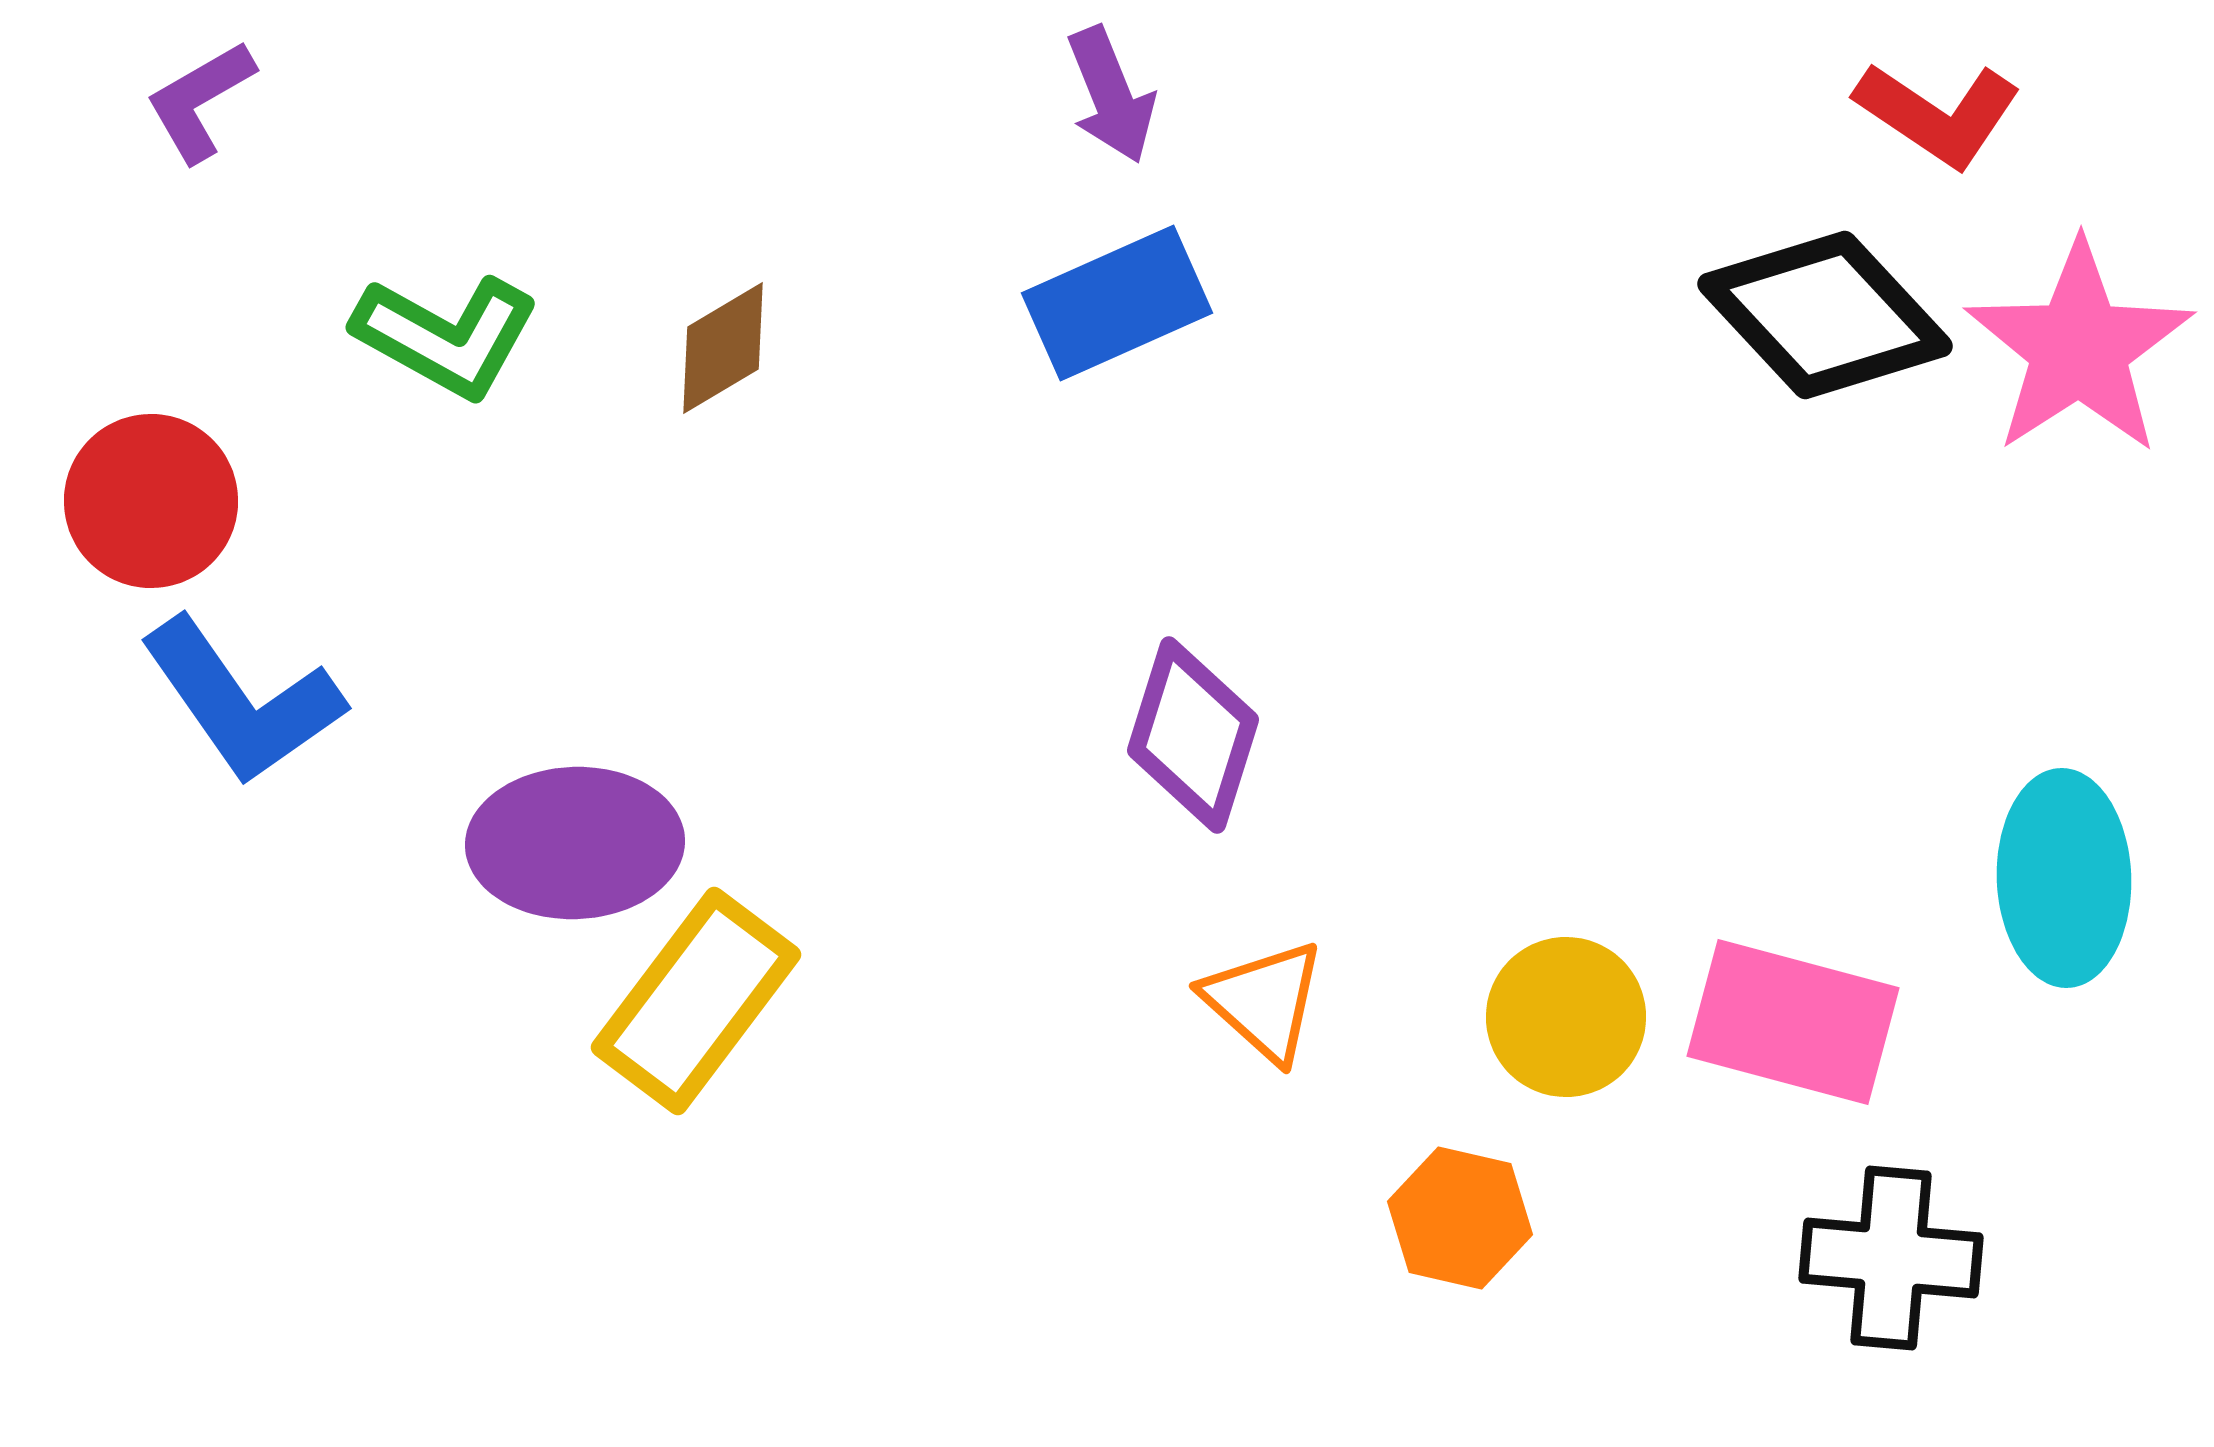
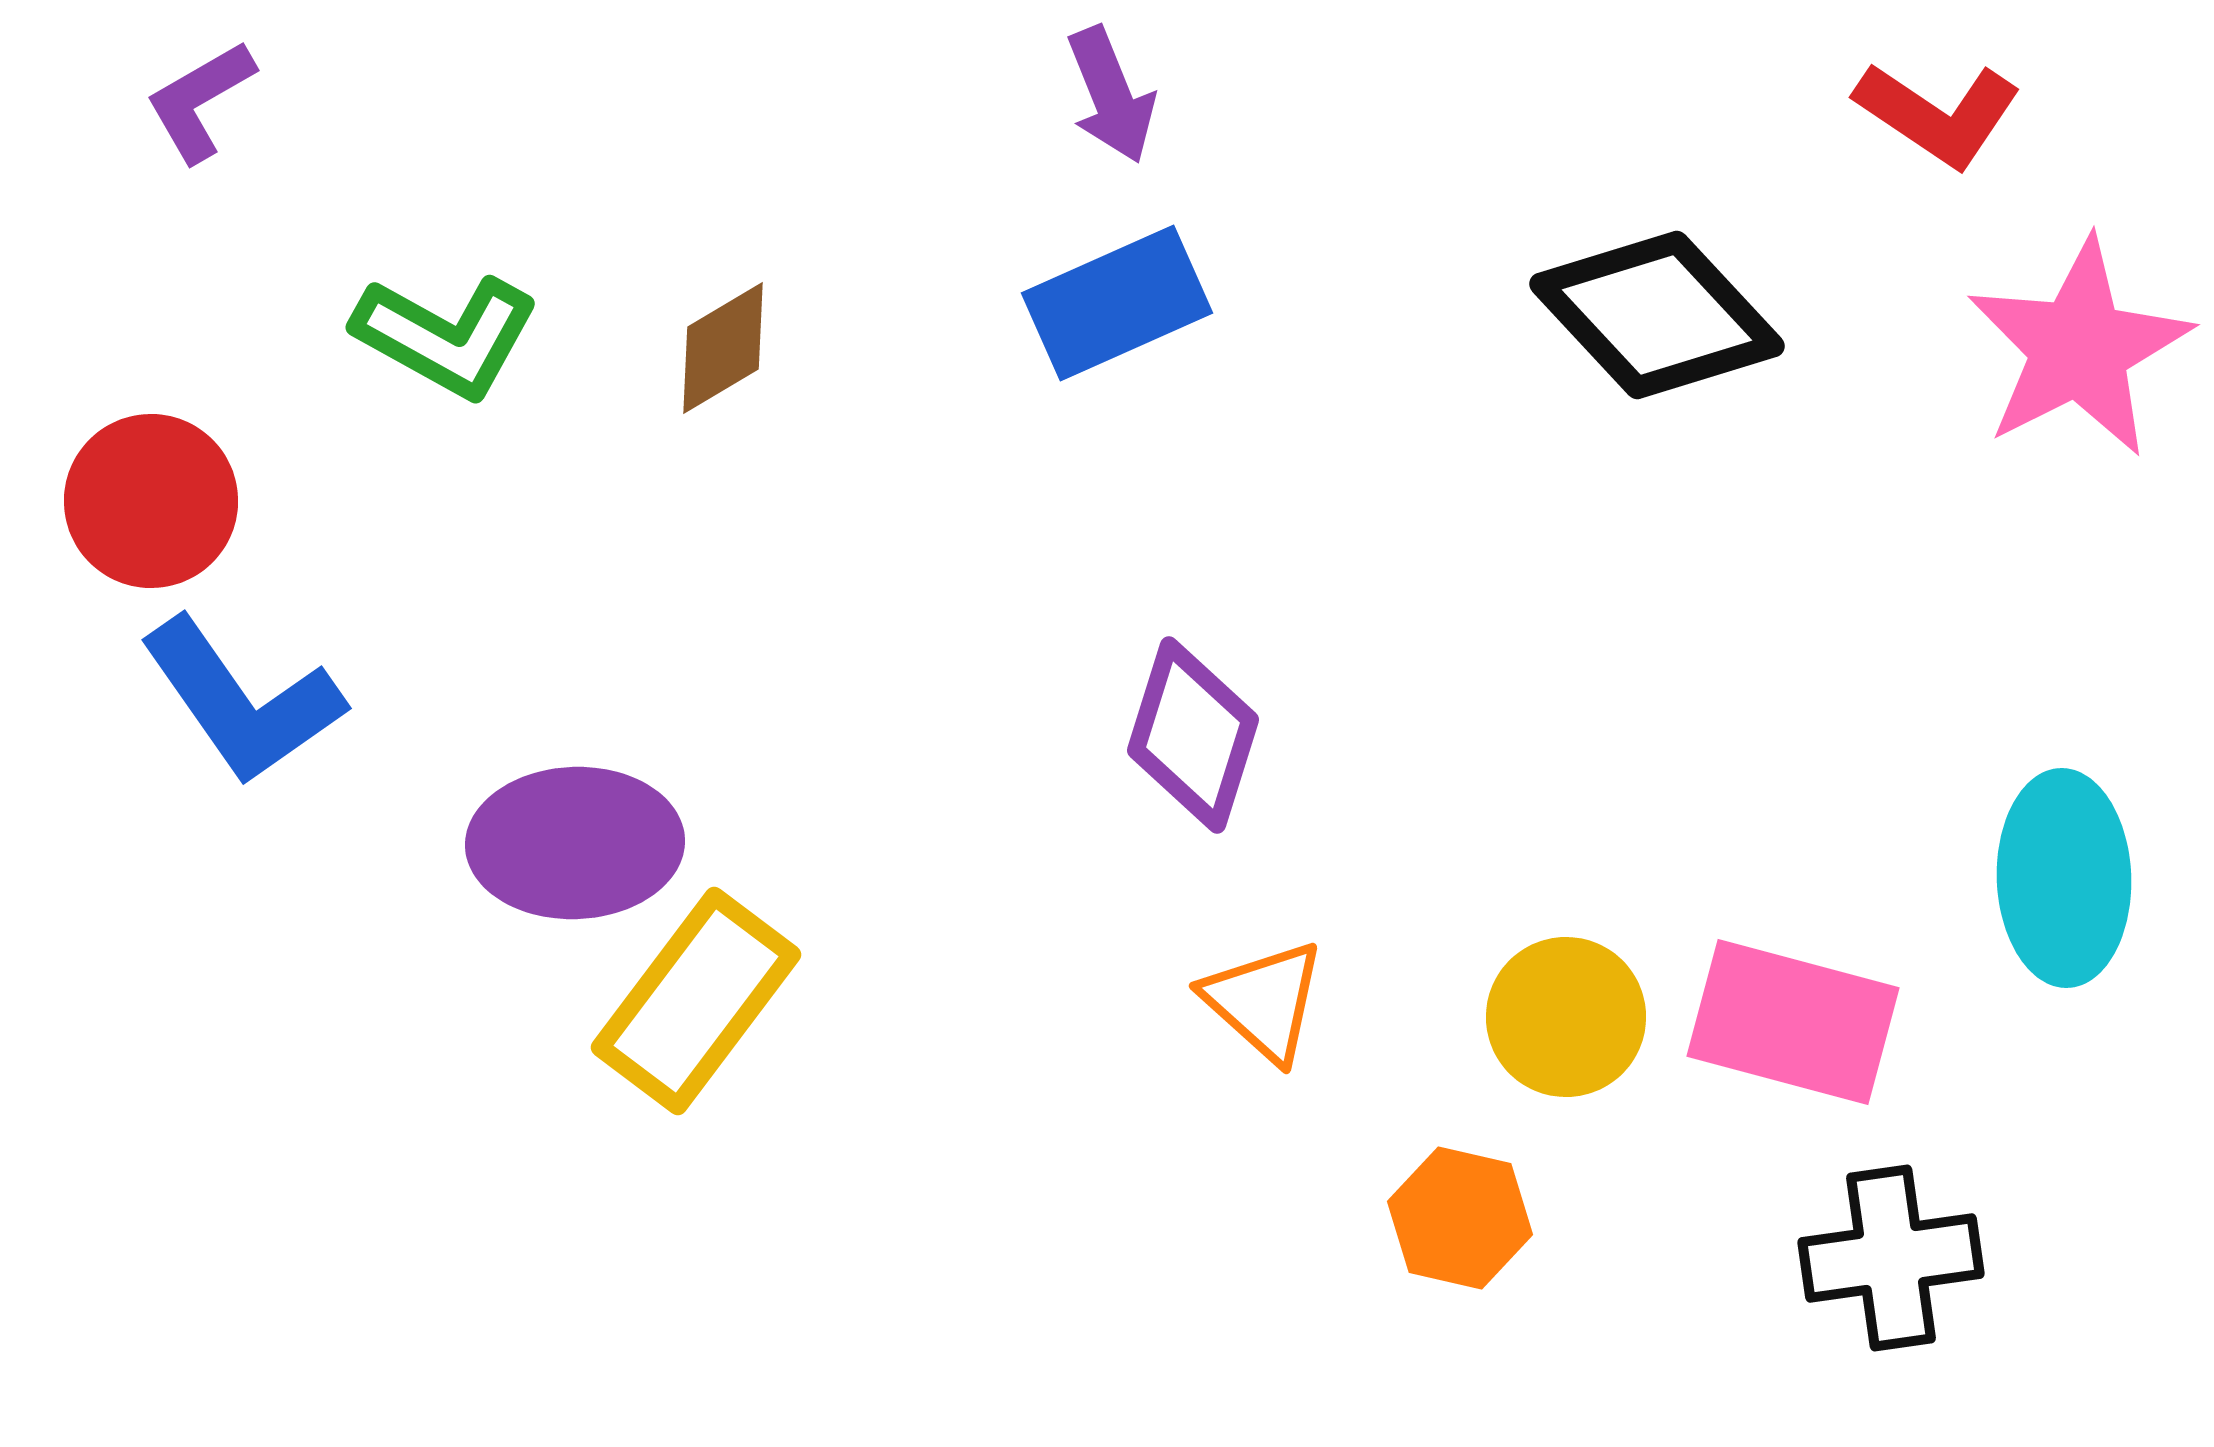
black diamond: moved 168 px left
pink star: rotated 6 degrees clockwise
black cross: rotated 13 degrees counterclockwise
